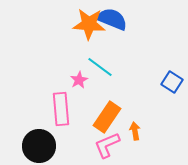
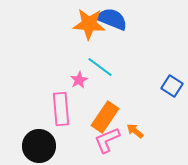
blue square: moved 4 px down
orange rectangle: moved 2 px left
orange arrow: rotated 42 degrees counterclockwise
pink L-shape: moved 5 px up
